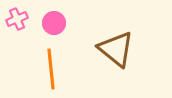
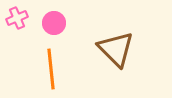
pink cross: moved 1 px up
brown triangle: rotated 6 degrees clockwise
